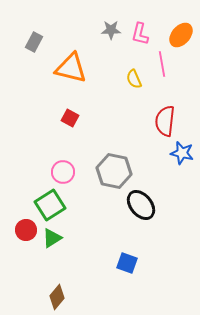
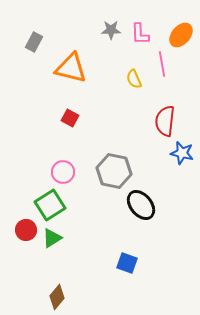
pink L-shape: rotated 15 degrees counterclockwise
